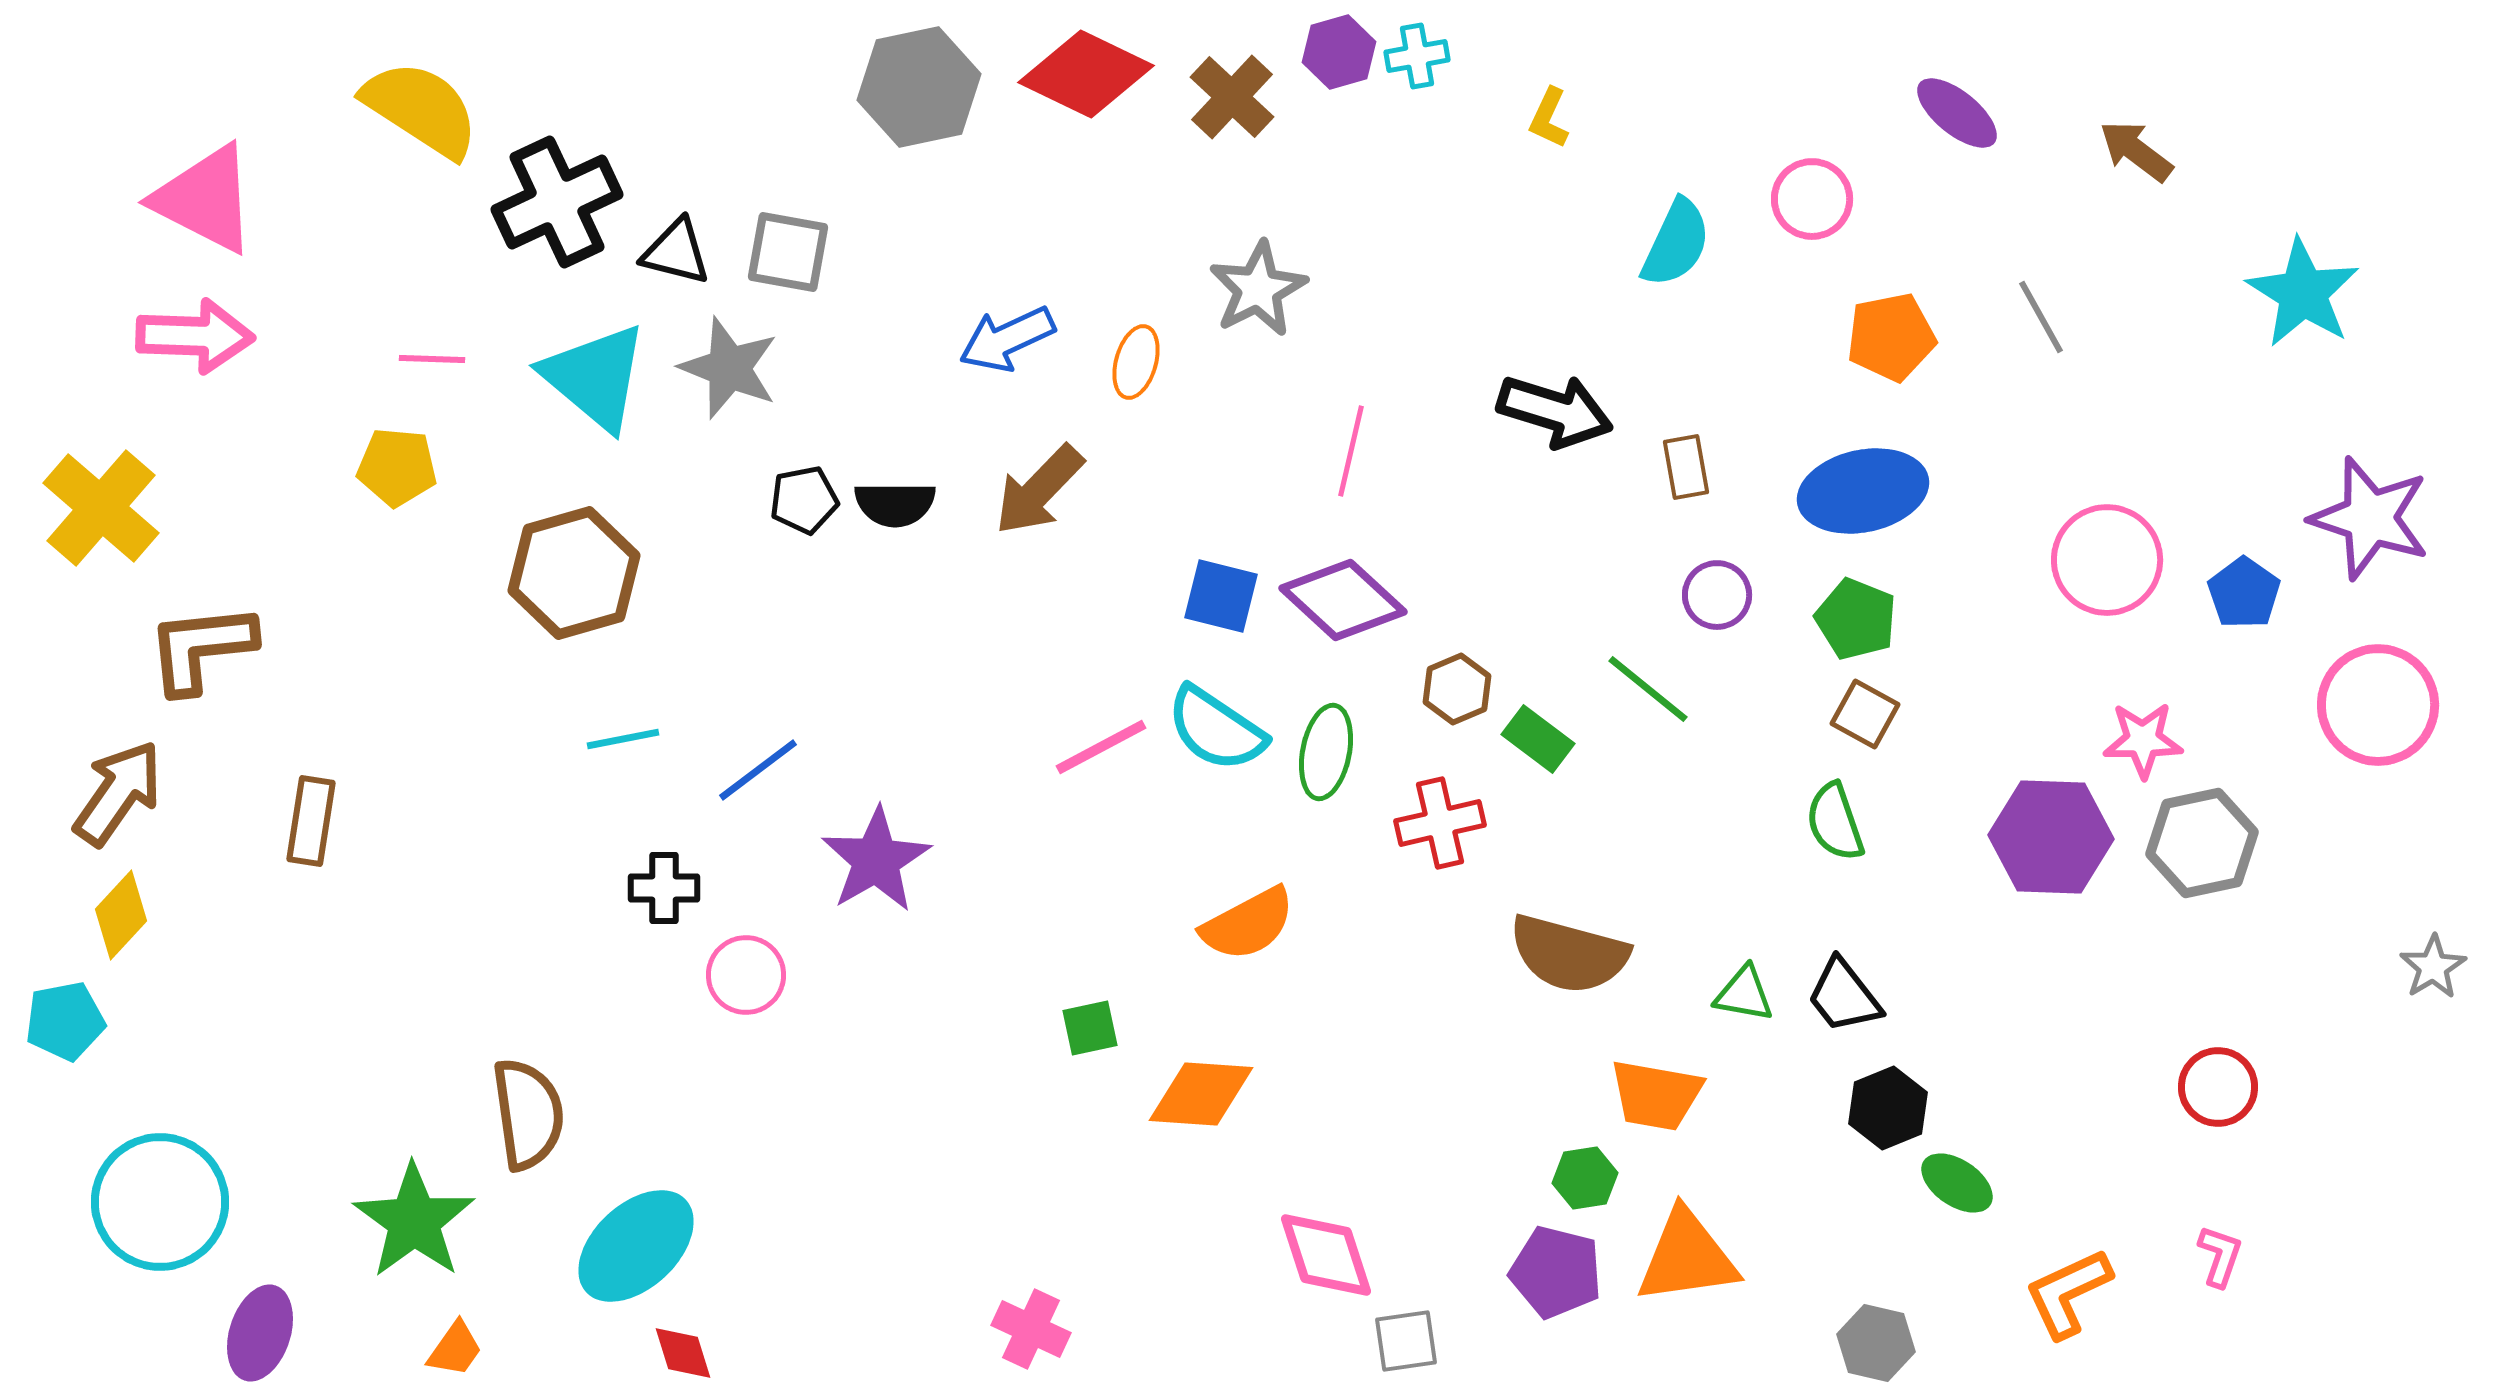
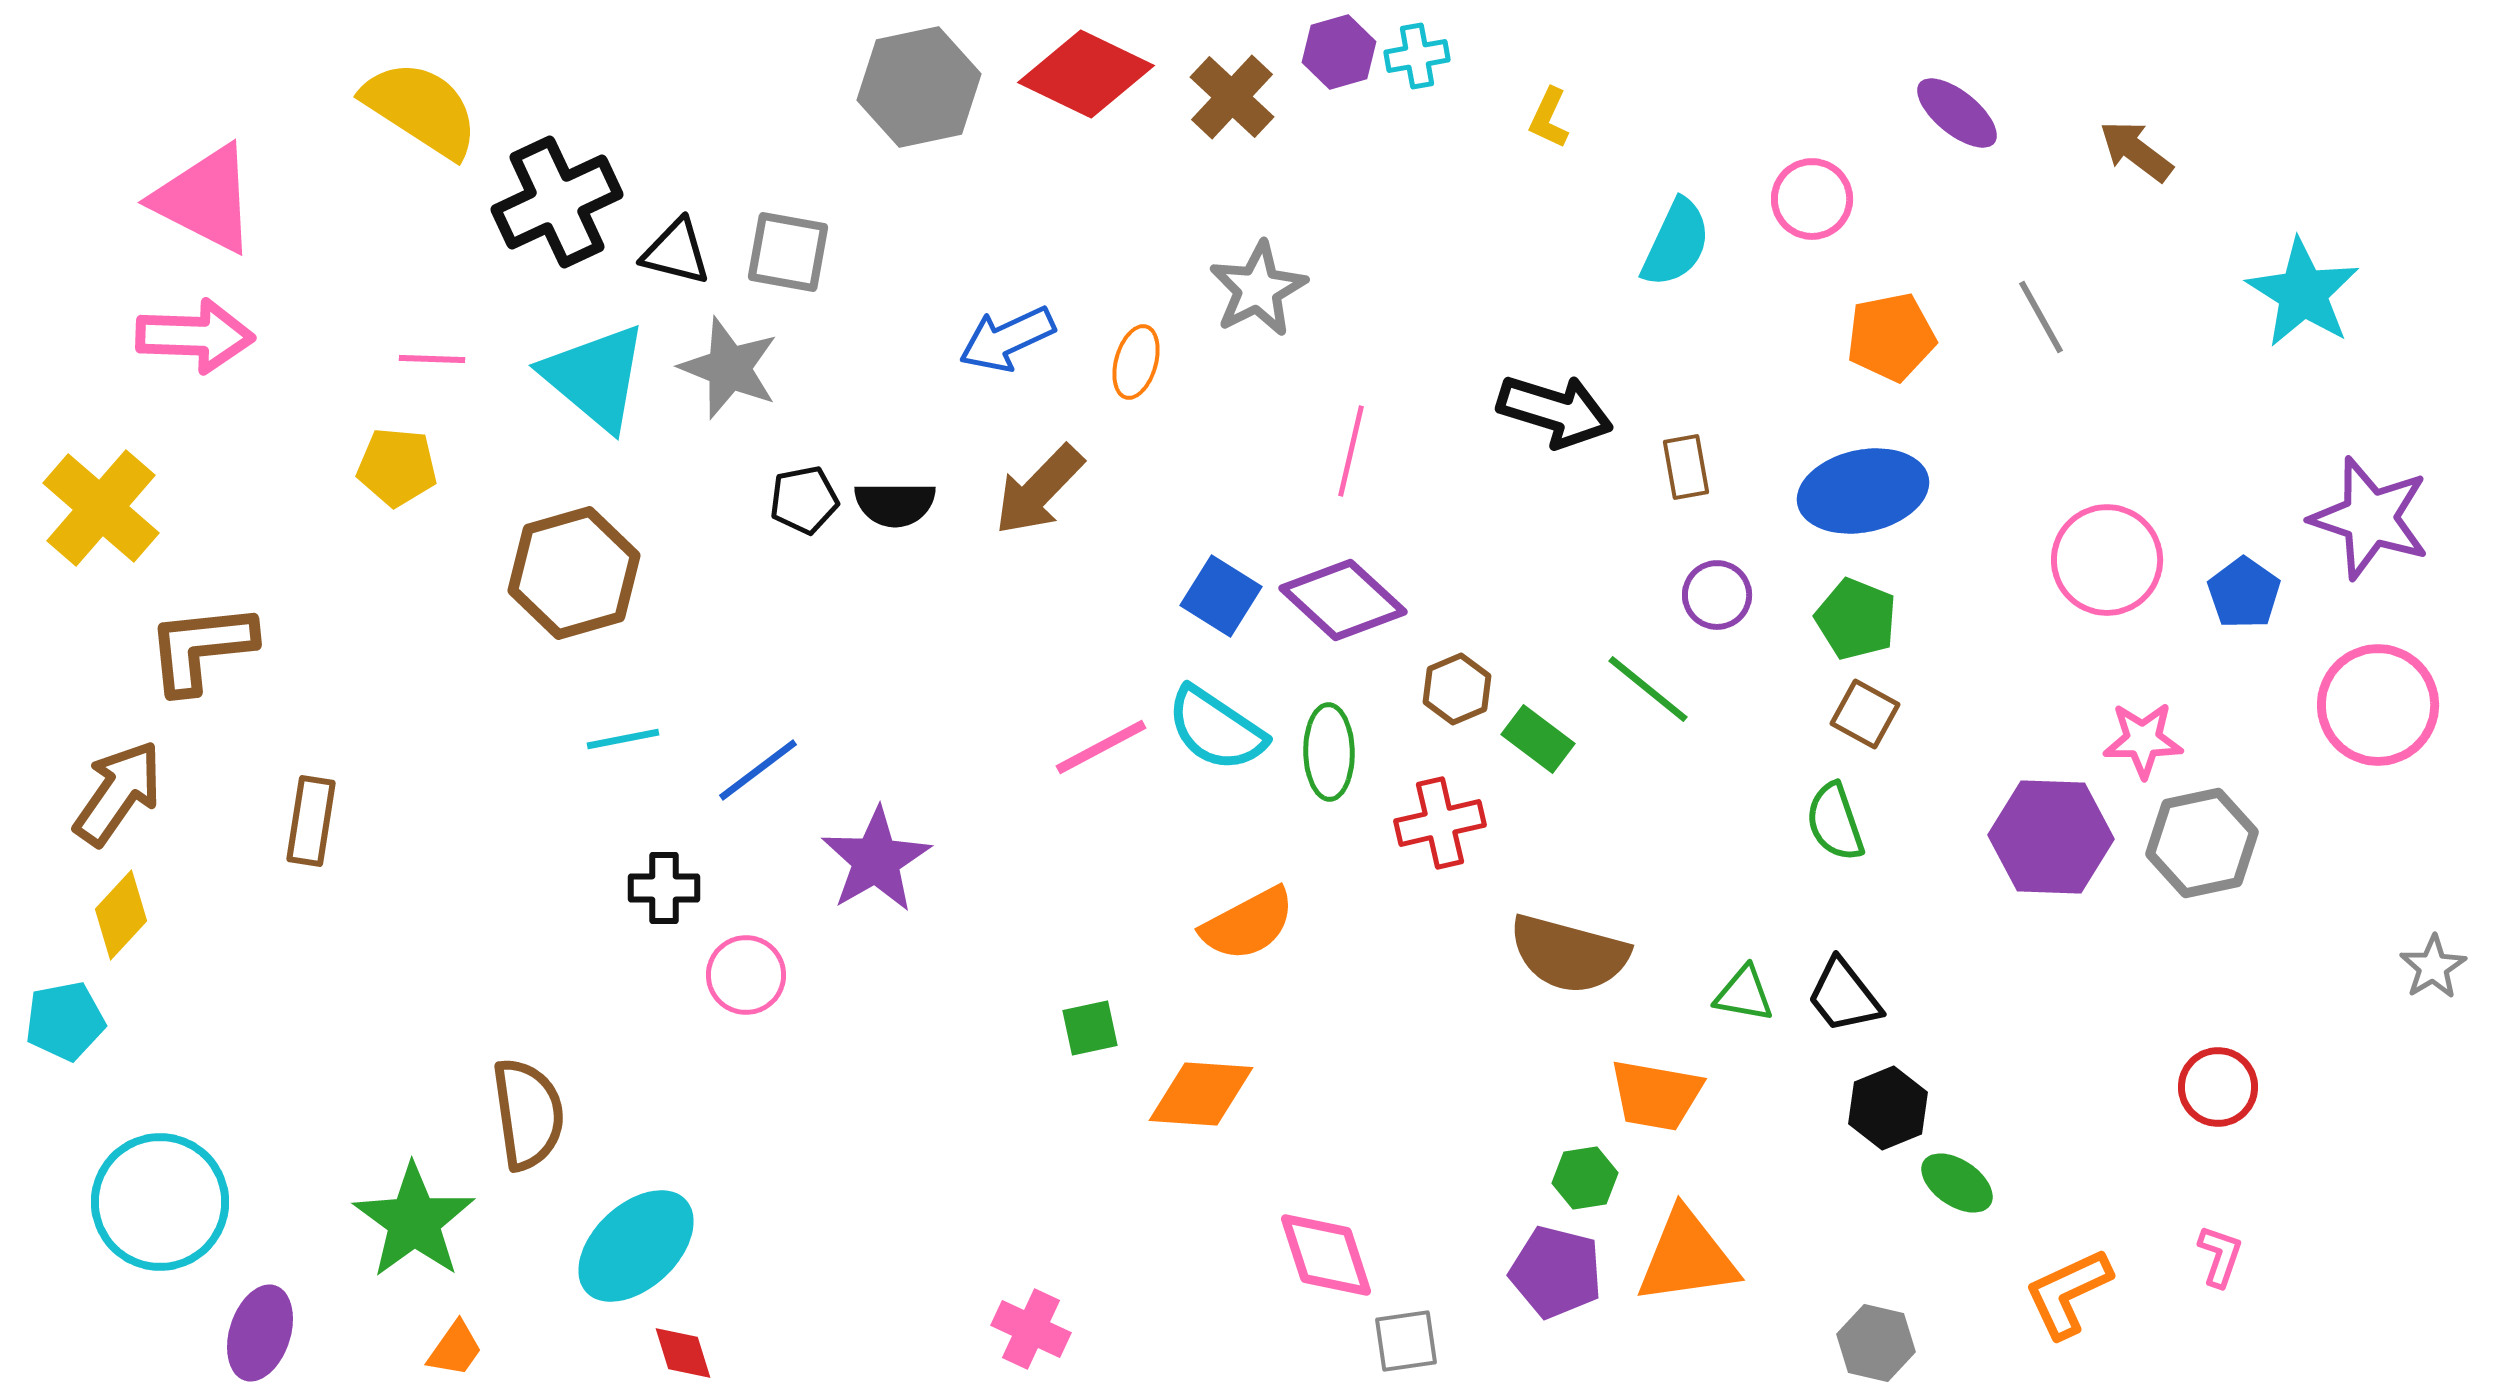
blue square at (1221, 596): rotated 18 degrees clockwise
green ellipse at (1326, 752): moved 3 px right; rotated 12 degrees counterclockwise
